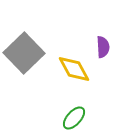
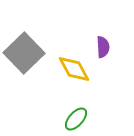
green ellipse: moved 2 px right, 1 px down
